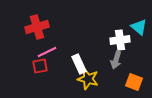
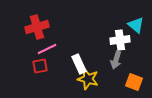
cyan triangle: moved 3 px left, 2 px up
pink line: moved 3 px up
